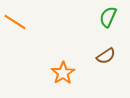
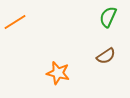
orange line: rotated 65 degrees counterclockwise
orange star: moved 5 px left; rotated 25 degrees counterclockwise
